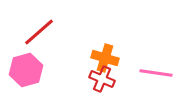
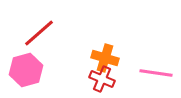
red line: moved 1 px down
